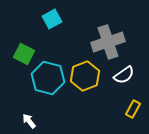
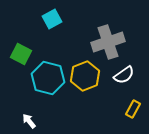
green square: moved 3 px left
